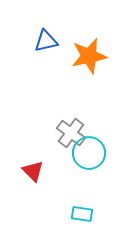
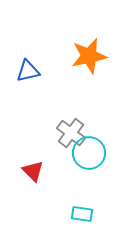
blue triangle: moved 18 px left, 30 px down
